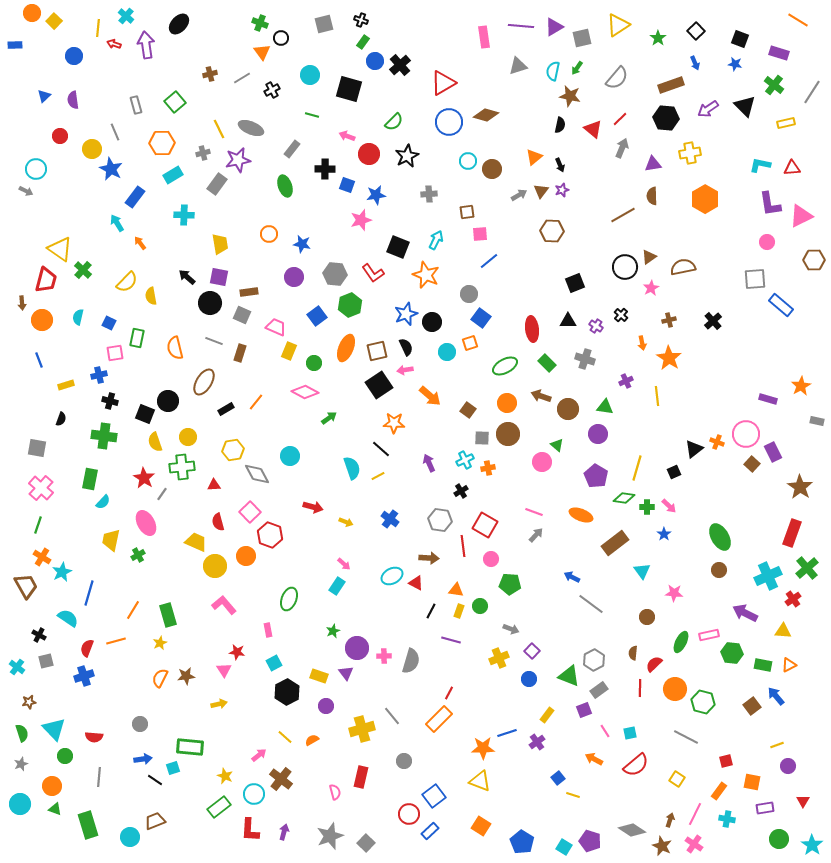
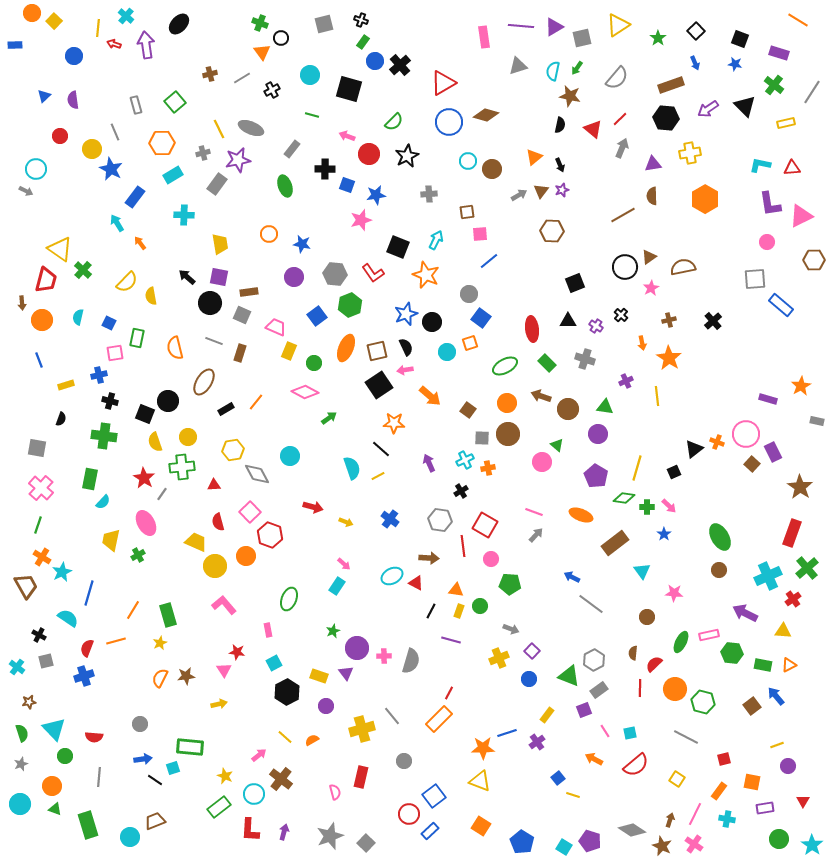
red square at (726, 761): moved 2 px left, 2 px up
